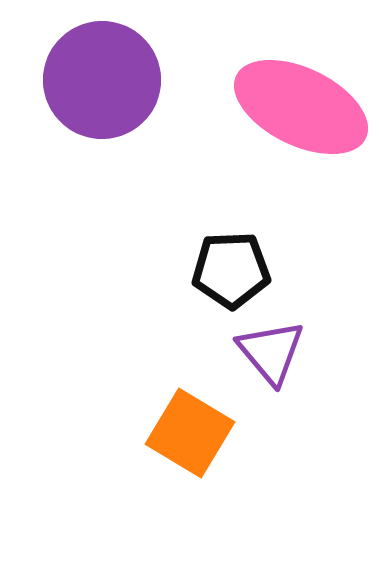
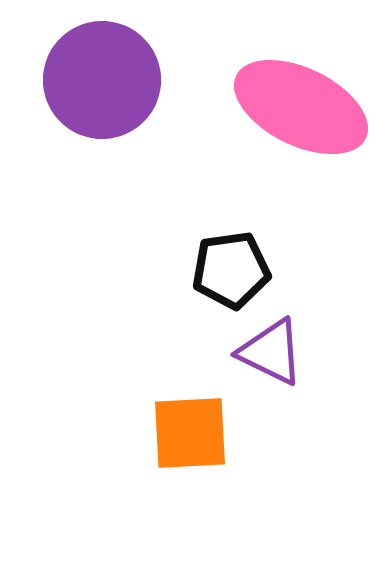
black pentagon: rotated 6 degrees counterclockwise
purple triangle: rotated 24 degrees counterclockwise
orange square: rotated 34 degrees counterclockwise
